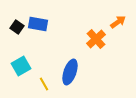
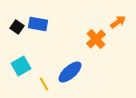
blue ellipse: rotated 30 degrees clockwise
